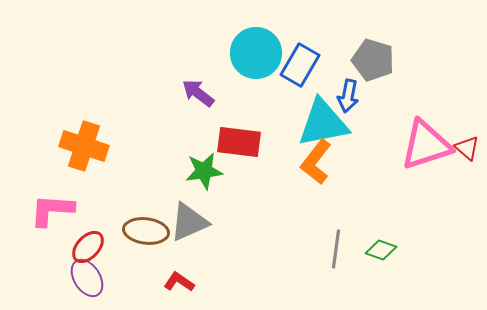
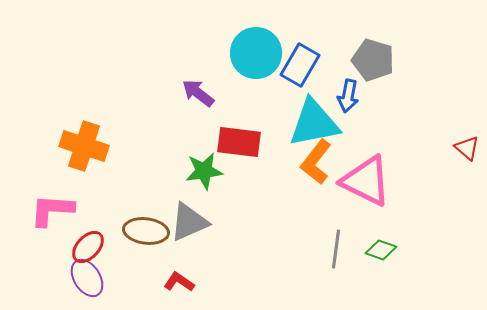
cyan triangle: moved 9 px left
pink triangle: moved 60 px left, 36 px down; rotated 44 degrees clockwise
